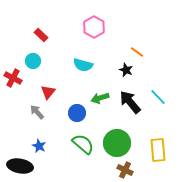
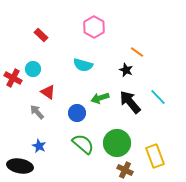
cyan circle: moved 8 px down
red triangle: rotated 35 degrees counterclockwise
yellow rectangle: moved 3 px left, 6 px down; rotated 15 degrees counterclockwise
